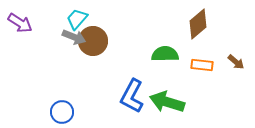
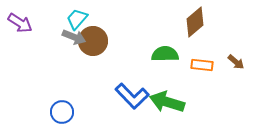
brown diamond: moved 3 px left, 2 px up
blue L-shape: rotated 72 degrees counterclockwise
